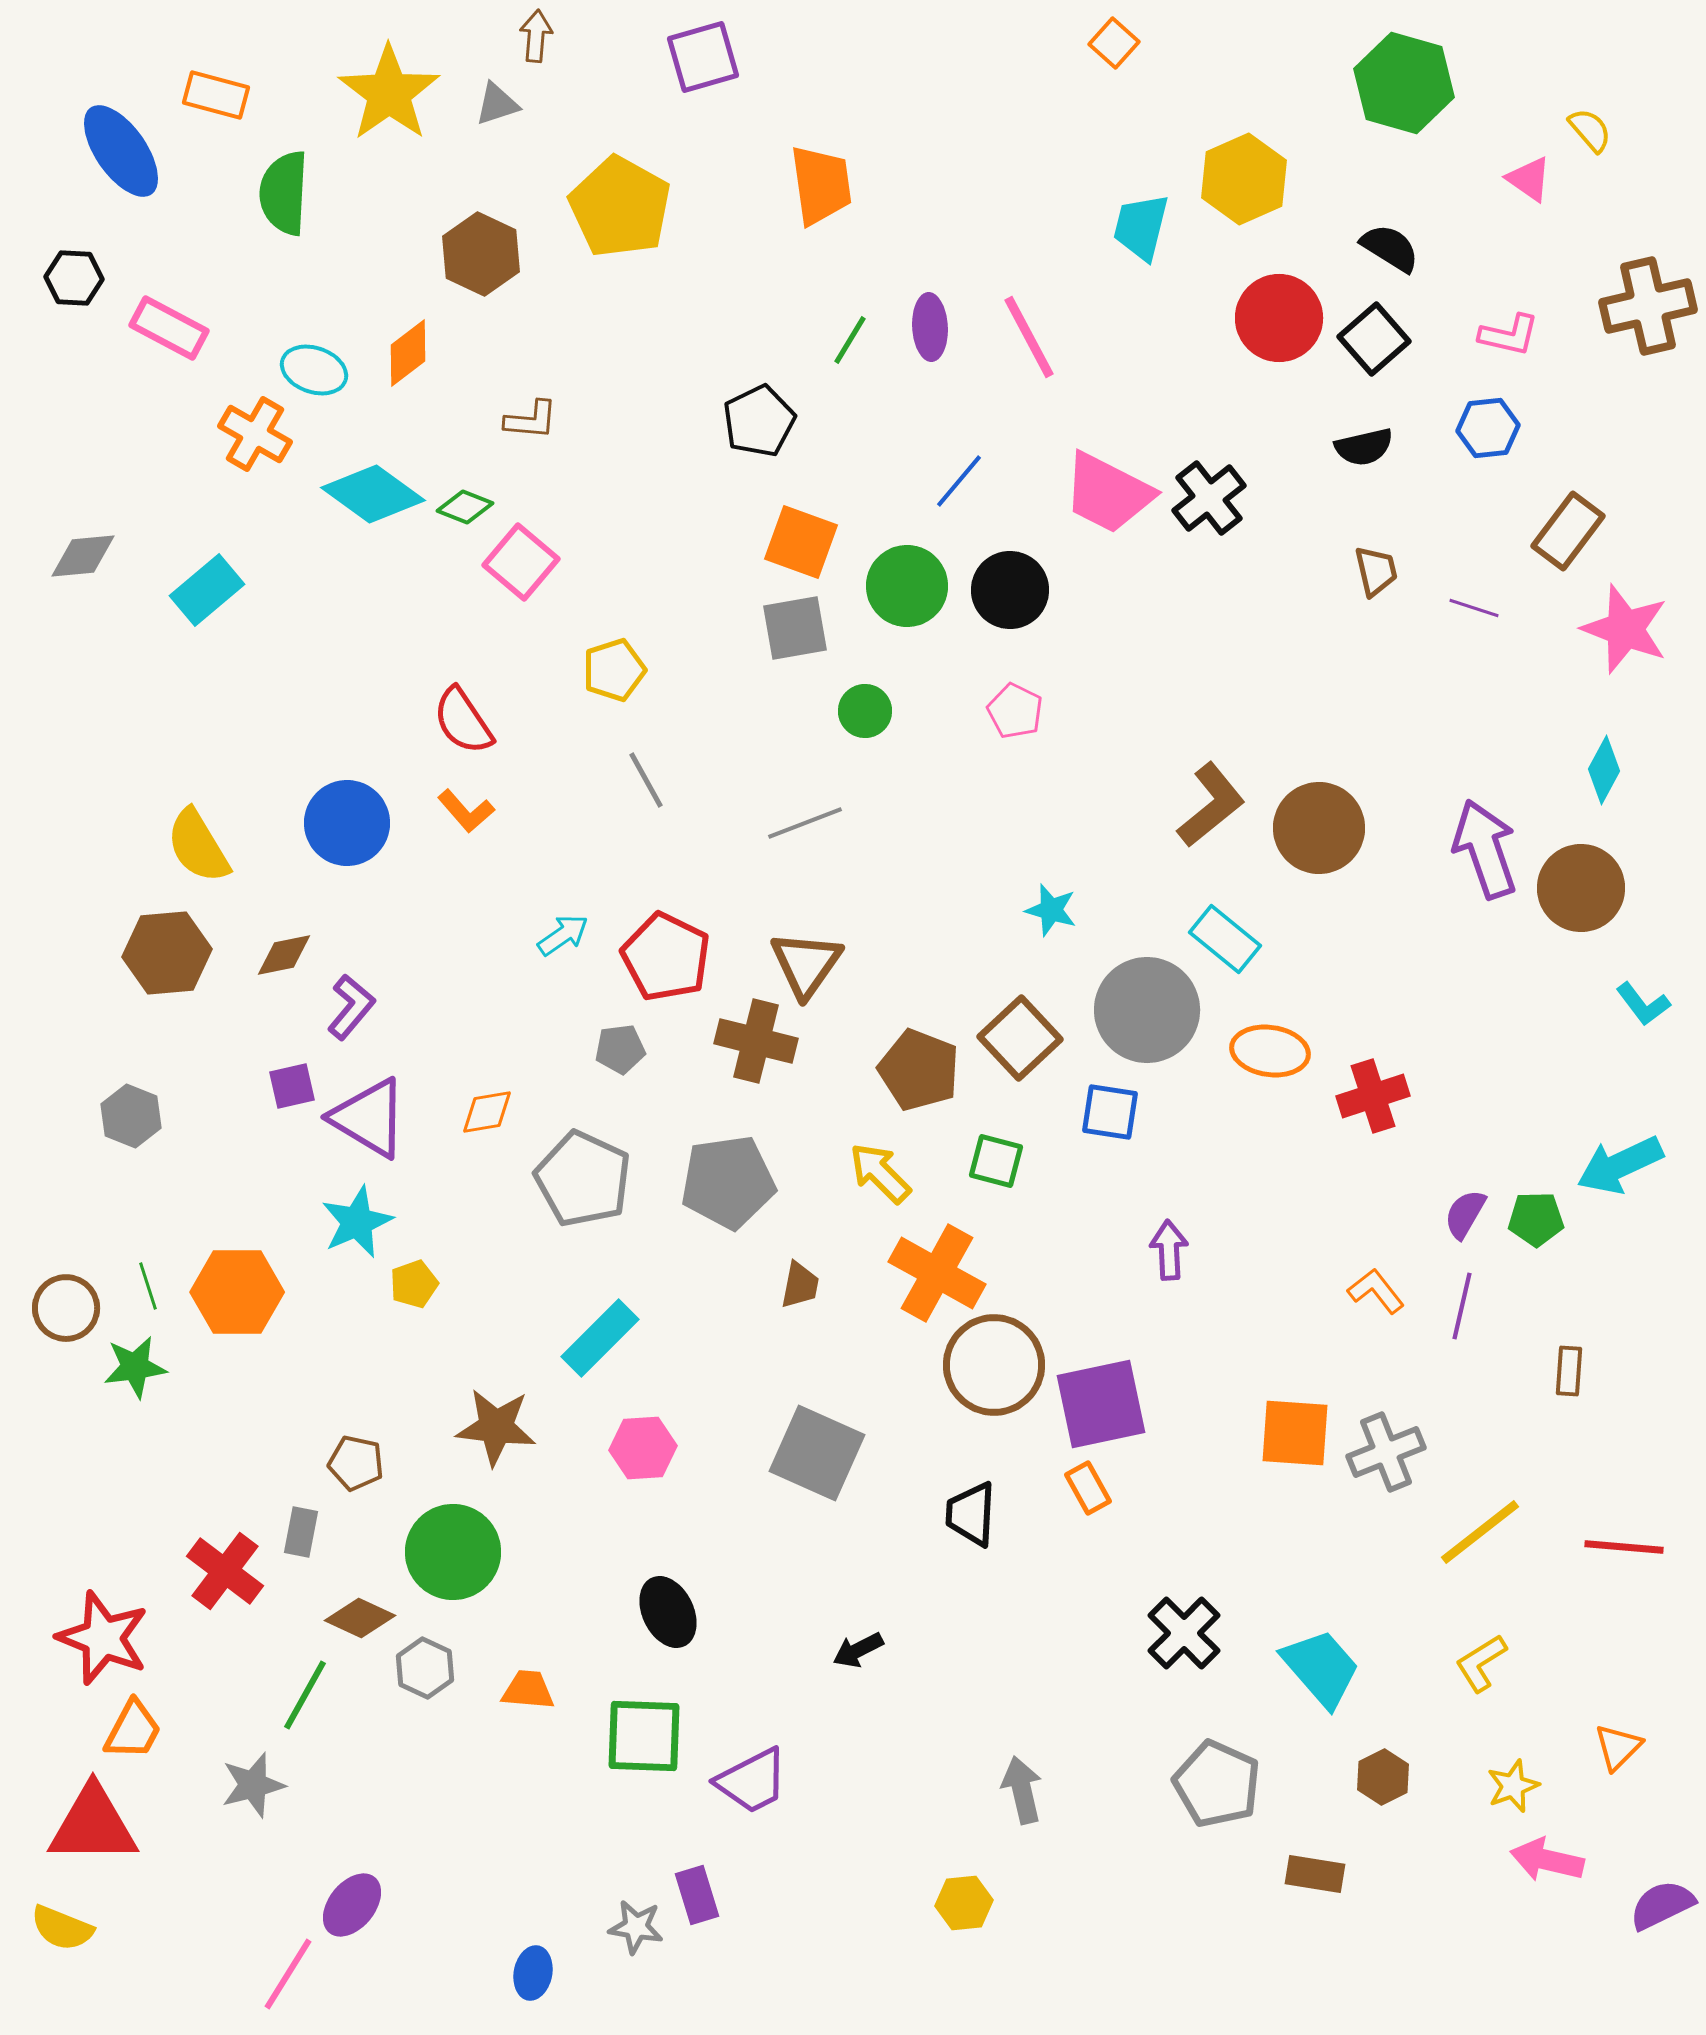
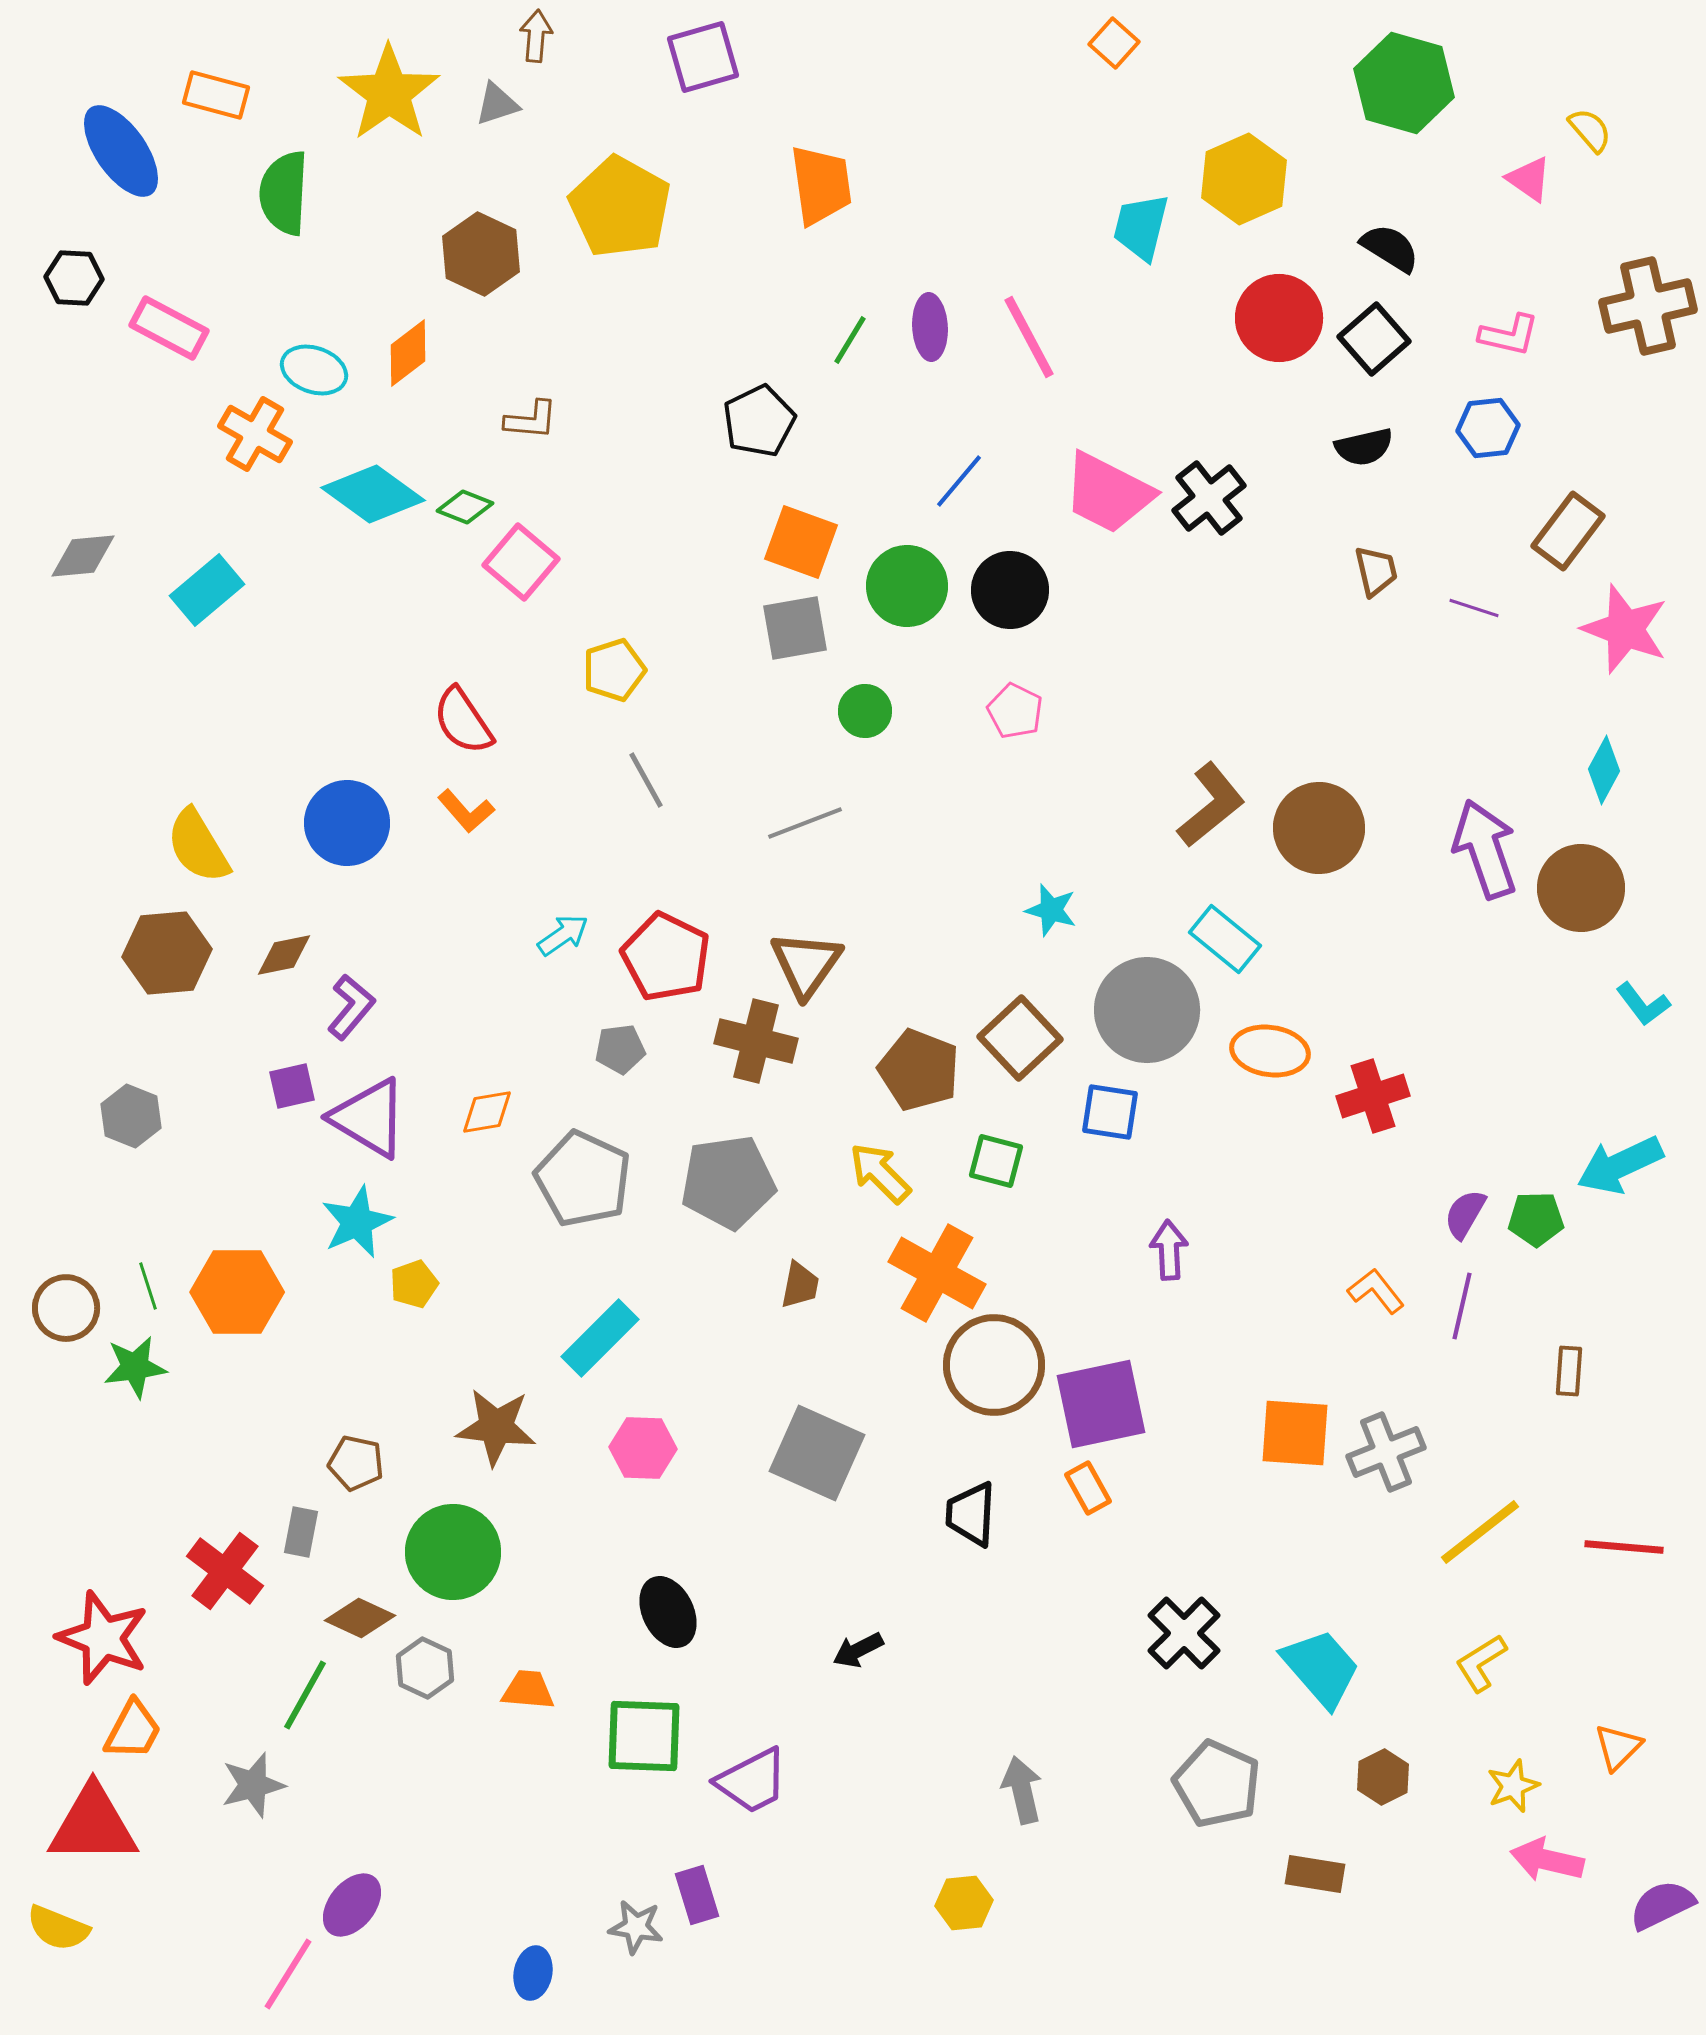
pink hexagon at (643, 1448): rotated 6 degrees clockwise
yellow semicircle at (62, 1928): moved 4 px left
